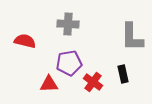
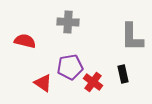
gray cross: moved 2 px up
purple pentagon: moved 1 px right, 4 px down
red triangle: moved 6 px left, 1 px up; rotated 36 degrees clockwise
